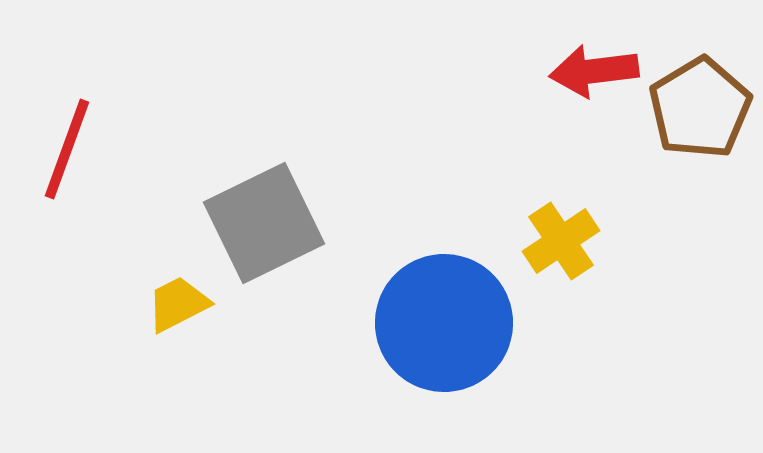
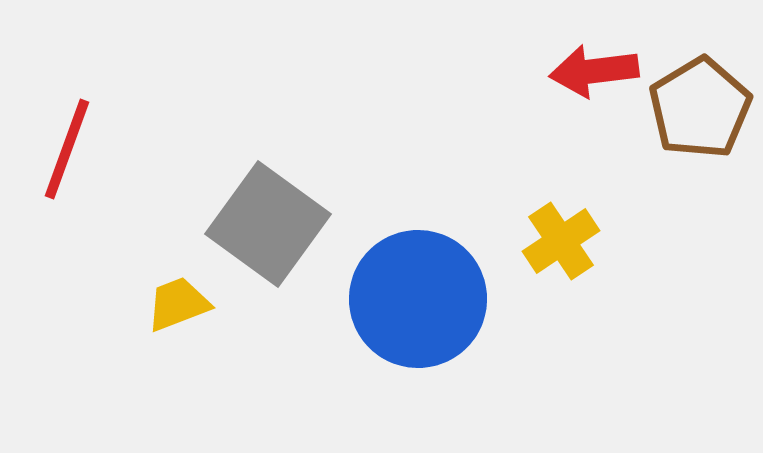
gray square: moved 4 px right, 1 px down; rotated 28 degrees counterclockwise
yellow trapezoid: rotated 6 degrees clockwise
blue circle: moved 26 px left, 24 px up
